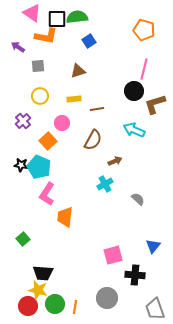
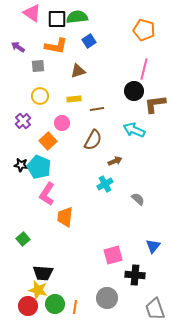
orange L-shape: moved 10 px right, 10 px down
brown L-shape: rotated 10 degrees clockwise
